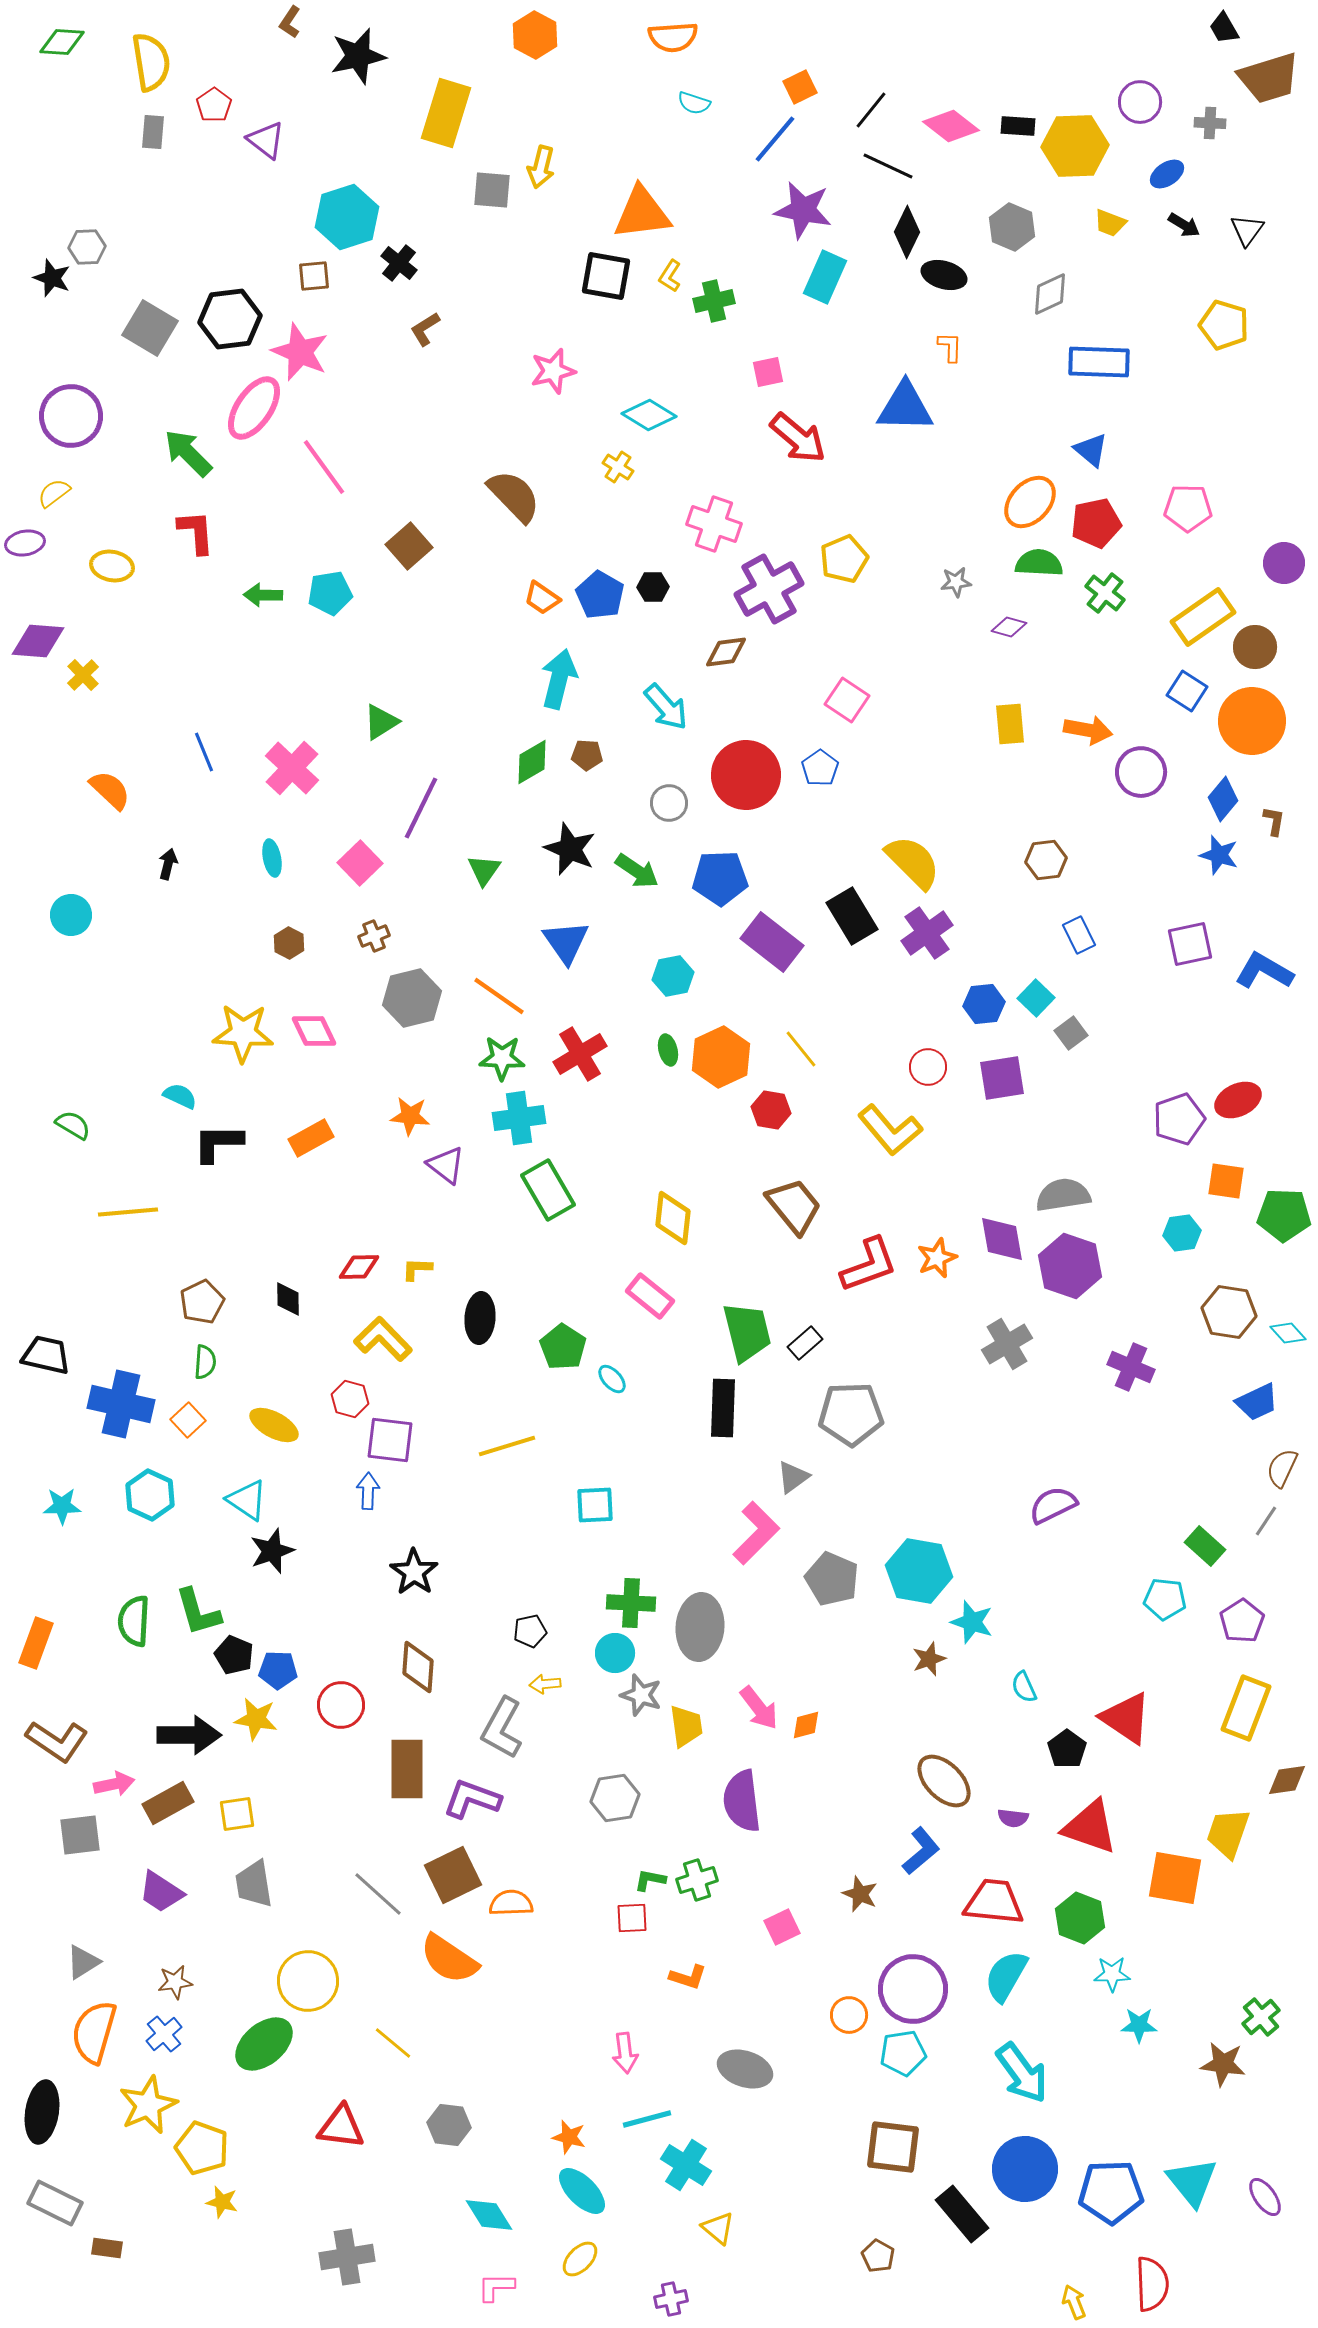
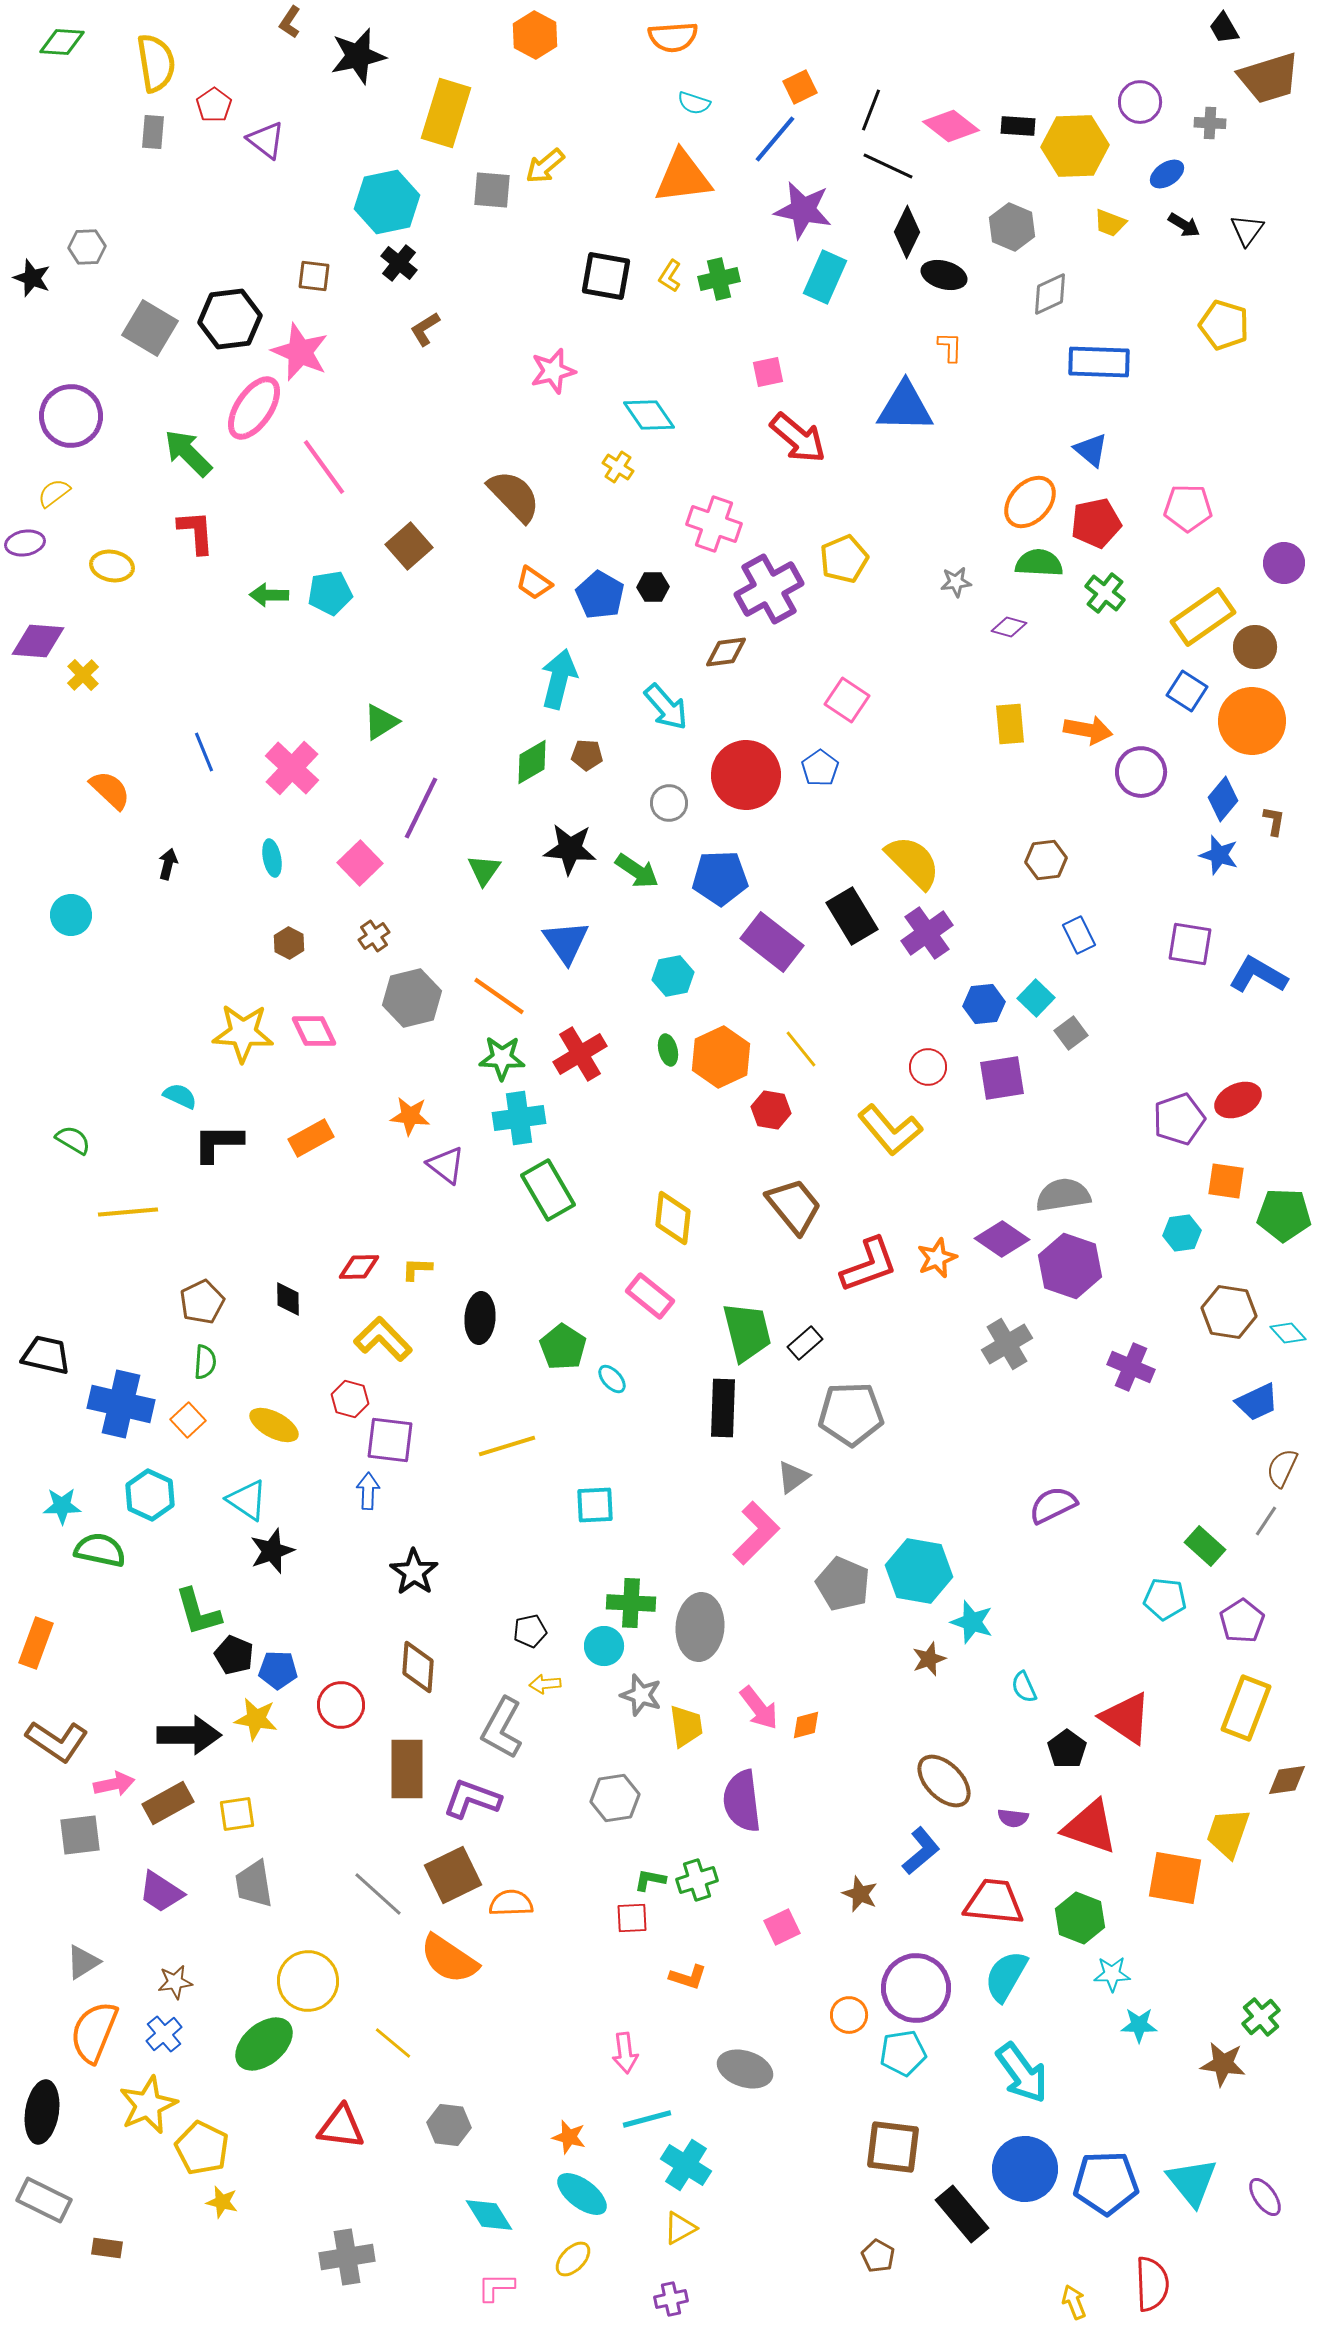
yellow semicircle at (151, 62): moved 5 px right, 1 px down
black line at (871, 110): rotated 18 degrees counterclockwise
yellow arrow at (541, 167): moved 4 px right, 1 px up; rotated 36 degrees clockwise
orange triangle at (642, 213): moved 41 px right, 36 px up
cyan hexagon at (347, 217): moved 40 px right, 15 px up; rotated 6 degrees clockwise
brown square at (314, 276): rotated 12 degrees clockwise
black star at (52, 278): moved 20 px left
green cross at (714, 301): moved 5 px right, 22 px up
cyan diamond at (649, 415): rotated 24 degrees clockwise
green arrow at (263, 595): moved 6 px right
orange trapezoid at (542, 598): moved 8 px left, 15 px up
black star at (570, 849): rotated 18 degrees counterclockwise
brown cross at (374, 936): rotated 12 degrees counterclockwise
purple square at (1190, 944): rotated 21 degrees clockwise
blue L-shape at (1264, 971): moved 6 px left, 4 px down
green semicircle at (73, 1125): moved 15 px down
purple diamond at (1002, 1239): rotated 46 degrees counterclockwise
gray pentagon at (832, 1579): moved 11 px right, 5 px down
green semicircle at (134, 1621): moved 34 px left, 71 px up; rotated 99 degrees clockwise
cyan circle at (615, 1653): moved 11 px left, 7 px up
purple circle at (913, 1989): moved 3 px right, 1 px up
orange semicircle at (94, 2032): rotated 6 degrees clockwise
yellow pentagon at (202, 2148): rotated 6 degrees clockwise
cyan ellipse at (582, 2191): moved 3 px down; rotated 8 degrees counterclockwise
blue pentagon at (1111, 2192): moved 5 px left, 9 px up
gray rectangle at (55, 2203): moved 11 px left, 3 px up
yellow triangle at (718, 2228): moved 38 px left; rotated 51 degrees clockwise
yellow ellipse at (580, 2259): moved 7 px left
